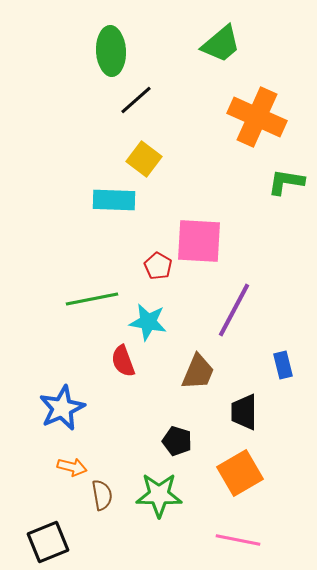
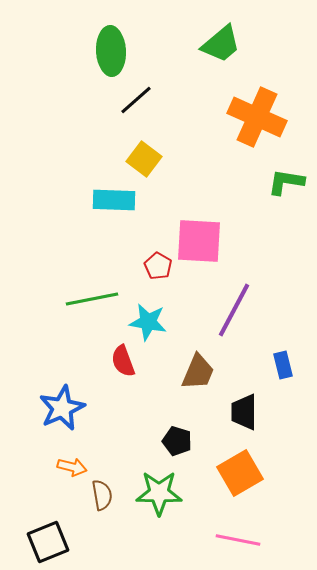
green star: moved 2 px up
